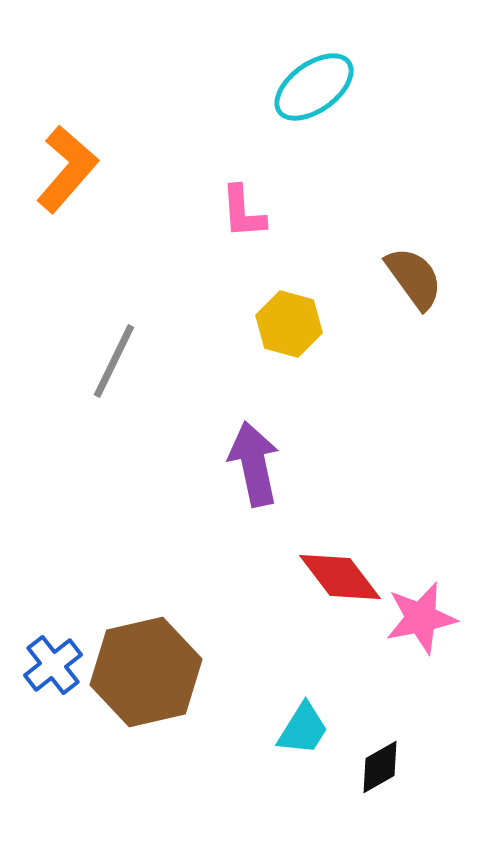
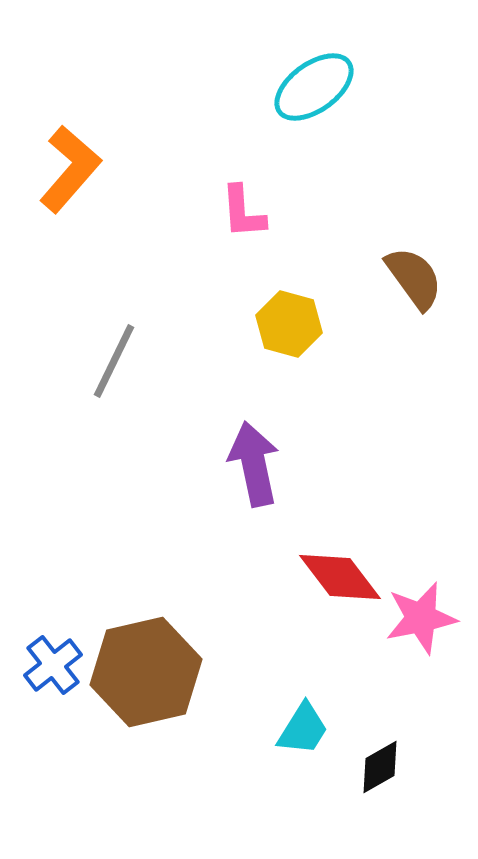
orange L-shape: moved 3 px right
